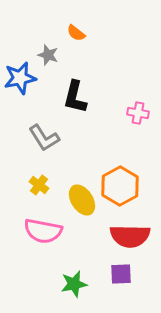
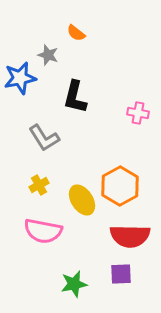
yellow cross: rotated 24 degrees clockwise
